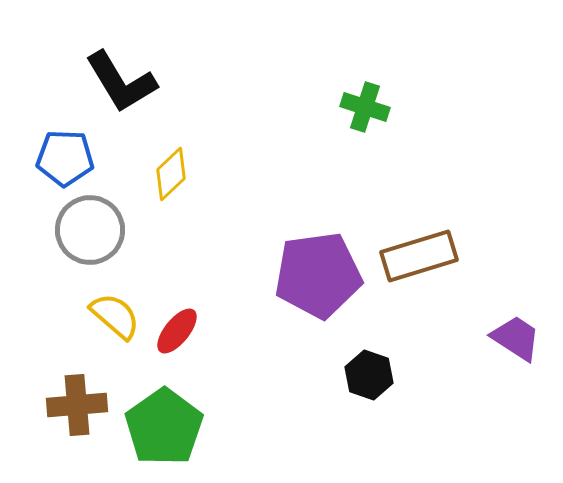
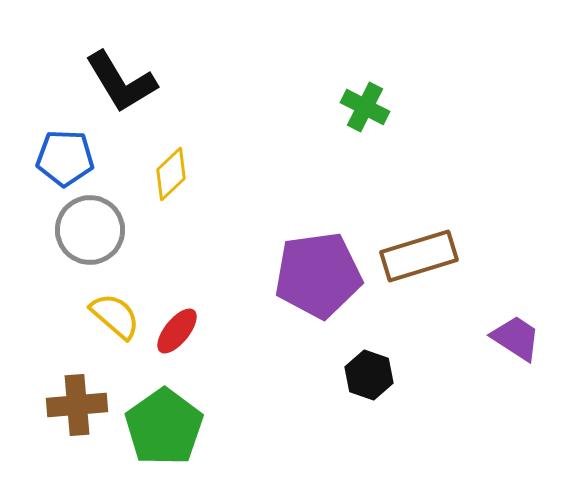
green cross: rotated 9 degrees clockwise
